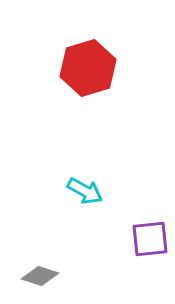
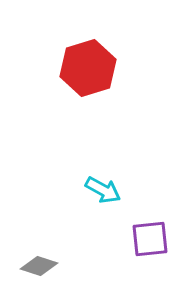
cyan arrow: moved 18 px right, 1 px up
gray diamond: moved 1 px left, 10 px up
